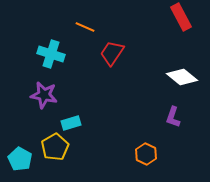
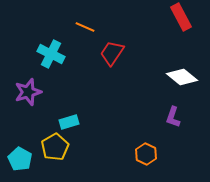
cyan cross: rotated 8 degrees clockwise
purple star: moved 16 px left, 3 px up; rotated 28 degrees counterclockwise
cyan rectangle: moved 2 px left, 1 px up
